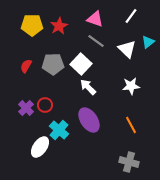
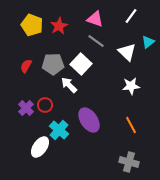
yellow pentagon: rotated 20 degrees clockwise
white triangle: moved 3 px down
white arrow: moved 19 px left, 2 px up
